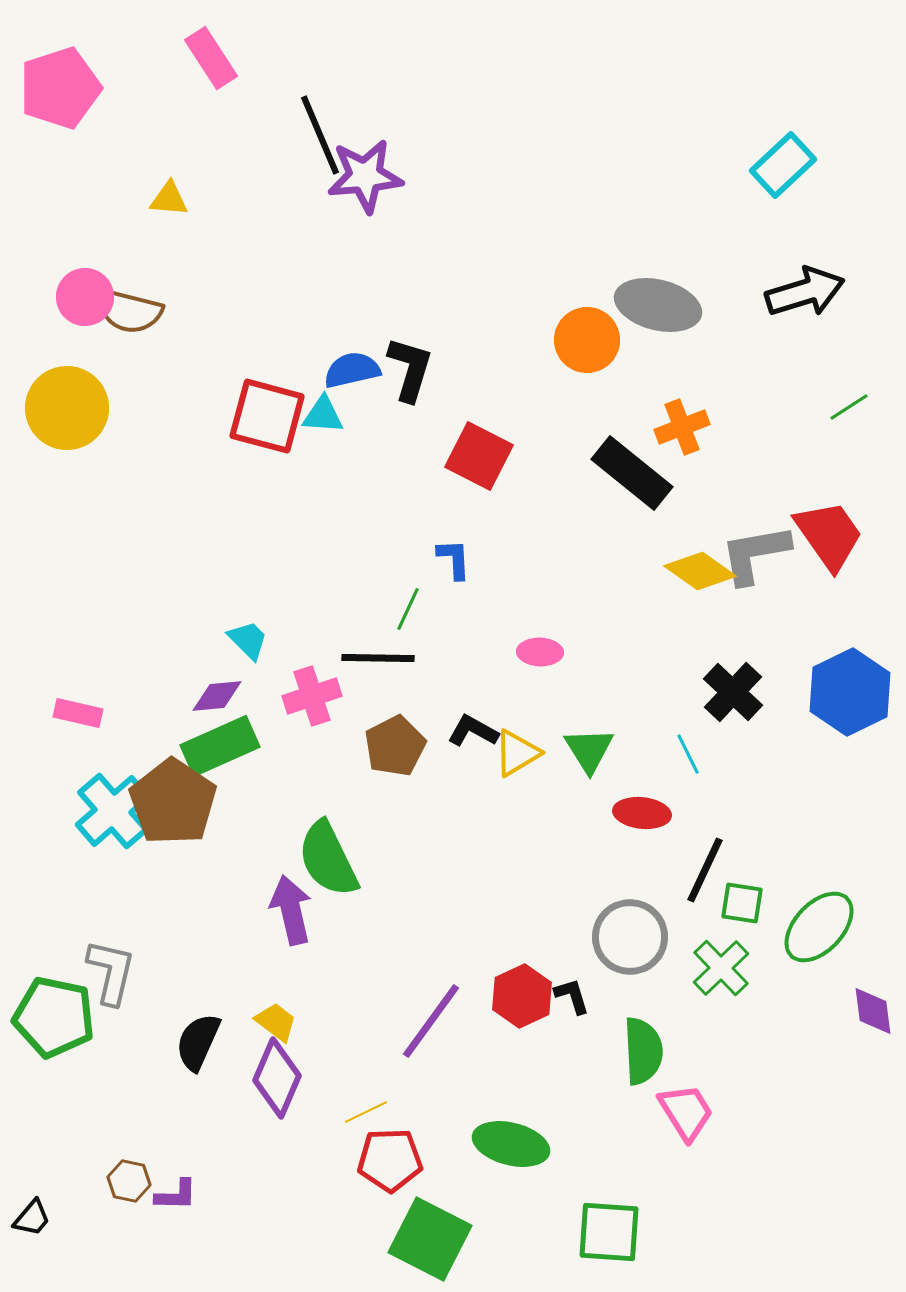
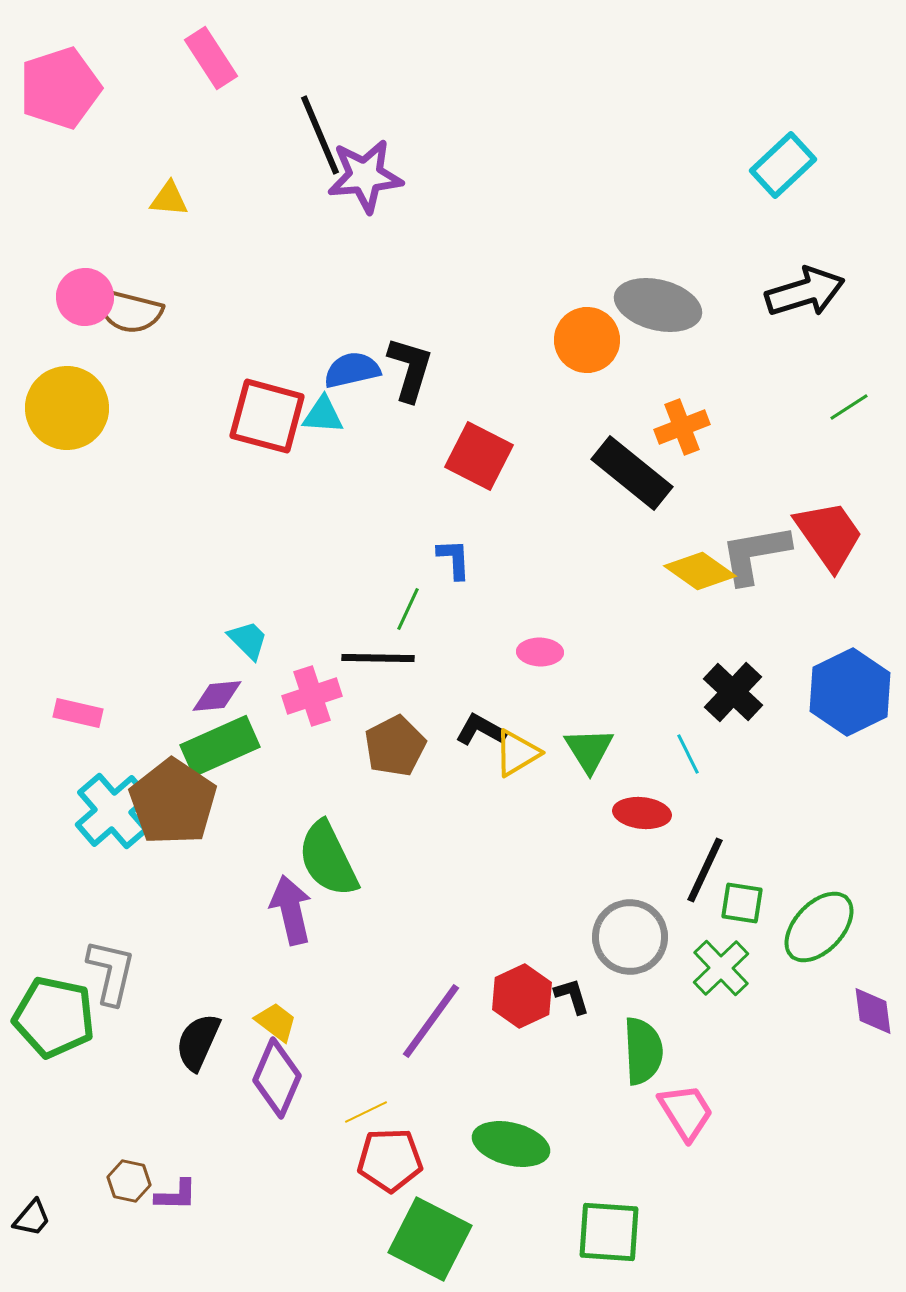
black L-shape at (473, 731): moved 8 px right, 1 px up
